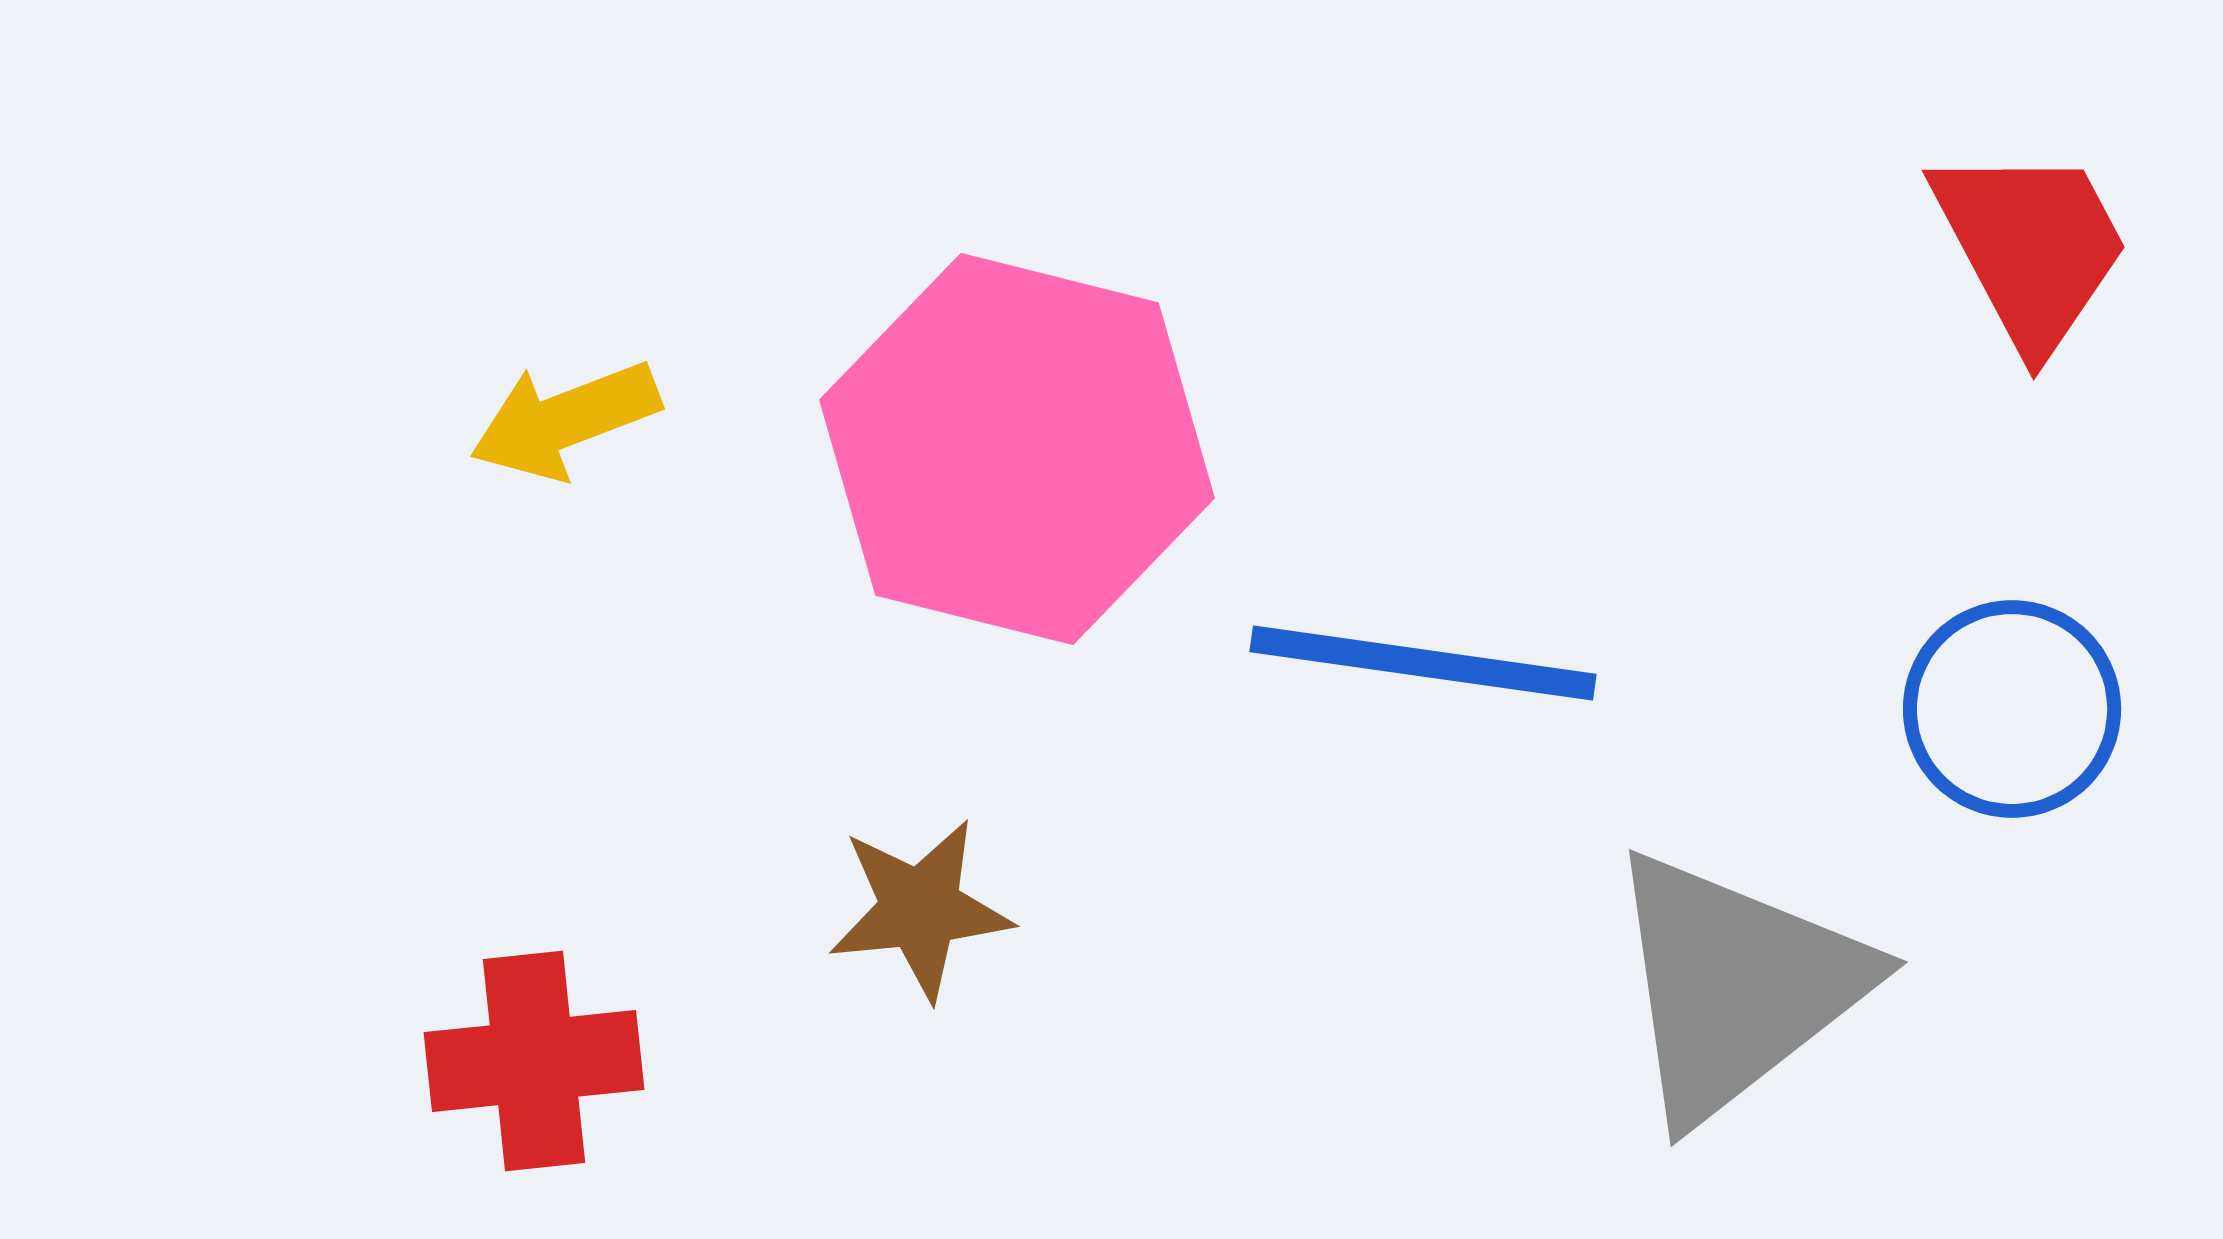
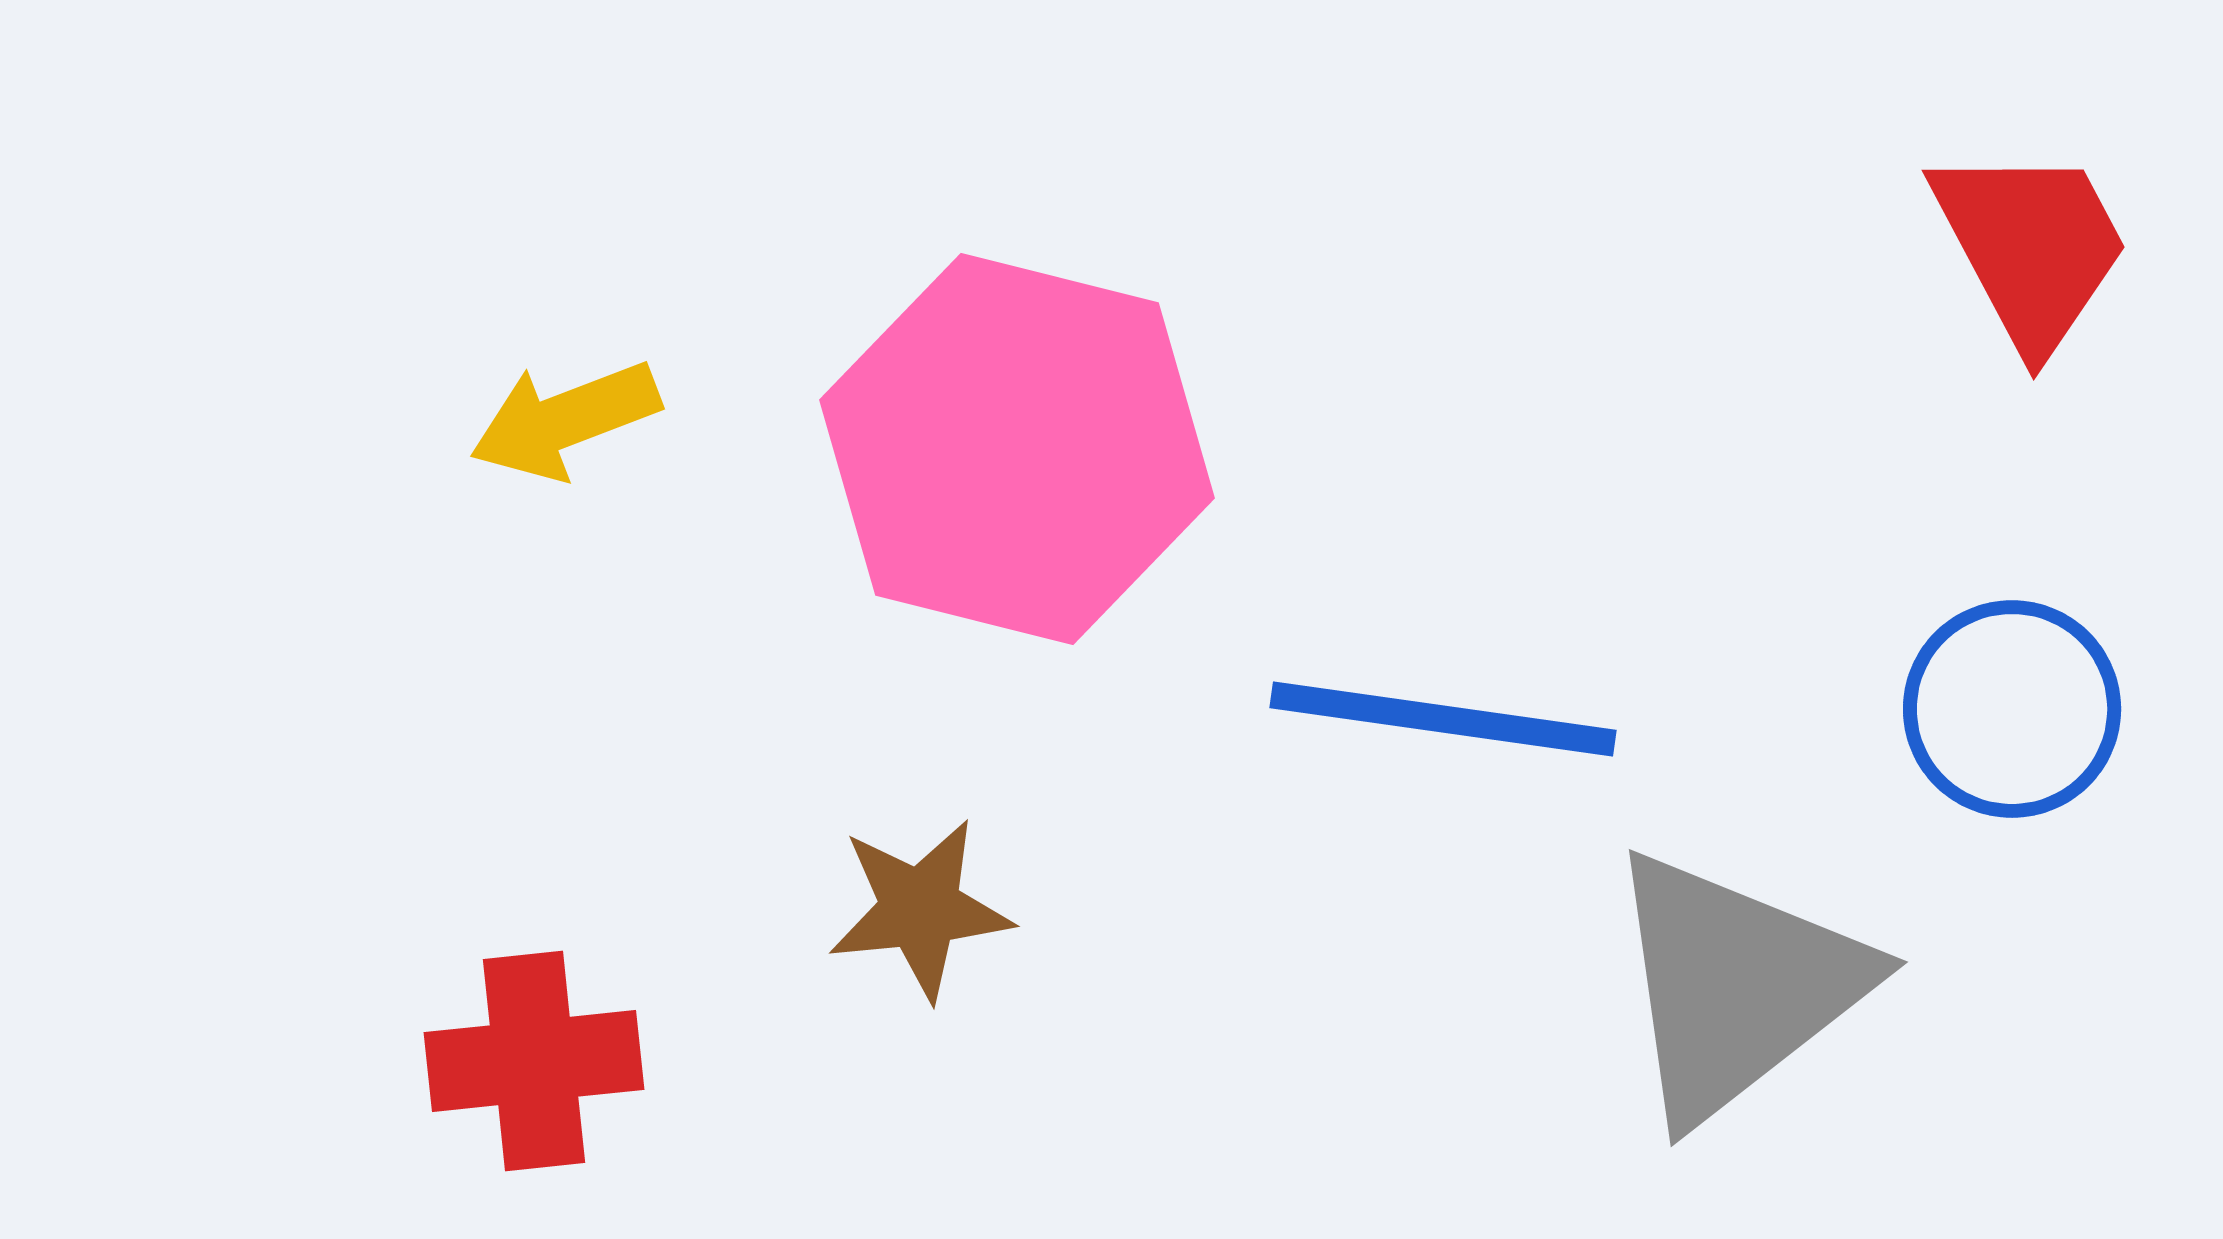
blue line: moved 20 px right, 56 px down
